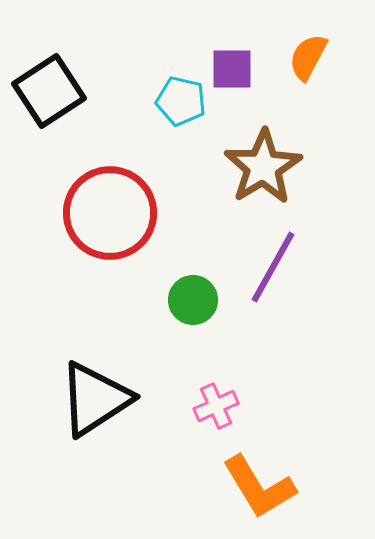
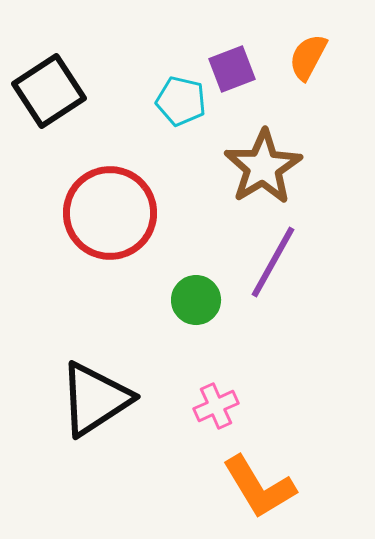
purple square: rotated 21 degrees counterclockwise
purple line: moved 5 px up
green circle: moved 3 px right
